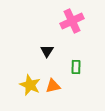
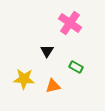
pink cross: moved 2 px left, 2 px down; rotated 30 degrees counterclockwise
green rectangle: rotated 64 degrees counterclockwise
yellow star: moved 6 px left, 6 px up; rotated 20 degrees counterclockwise
